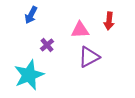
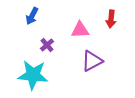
blue arrow: moved 1 px right, 1 px down
red arrow: moved 2 px right, 2 px up
purple triangle: moved 3 px right, 4 px down
cyan star: moved 4 px right; rotated 28 degrees clockwise
